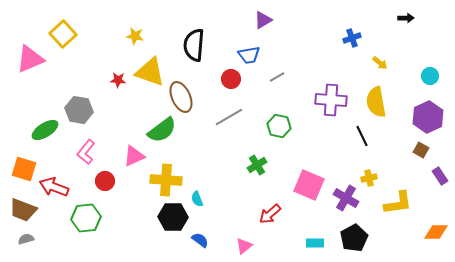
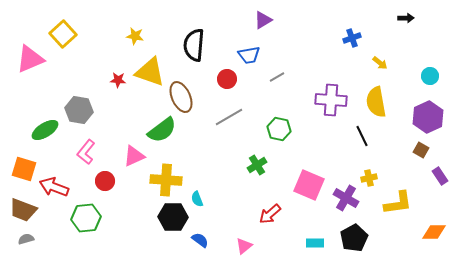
red circle at (231, 79): moved 4 px left
green hexagon at (279, 126): moved 3 px down
orange diamond at (436, 232): moved 2 px left
